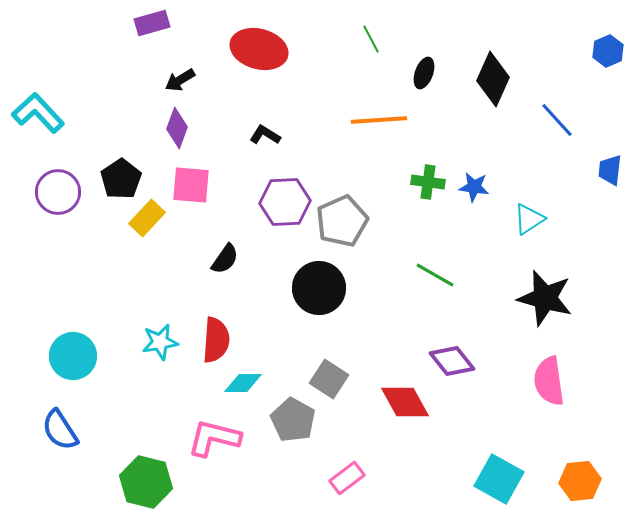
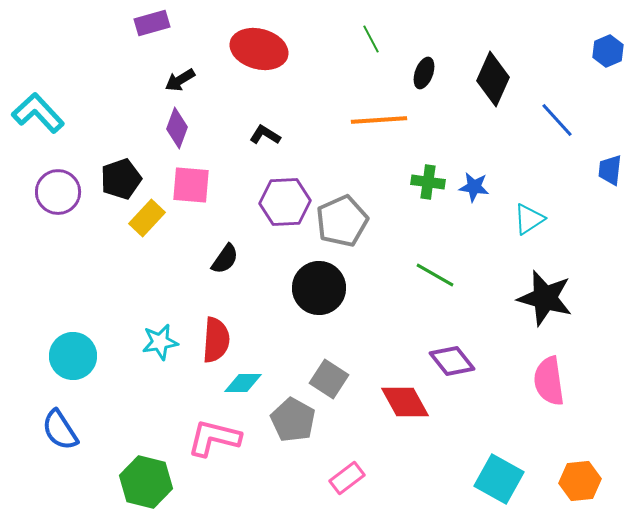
black pentagon at (121, 179): rotated 15 degrees clockwise
